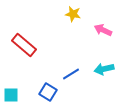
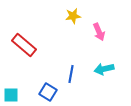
yellow star: moved 2 px down; rotated 21 degrees counterclockwise
pink arrow: moved 4 px left, 2 px down; rotated 138 degrees counterclockwise
blue line: rotated 48 degrees counterclockwise
